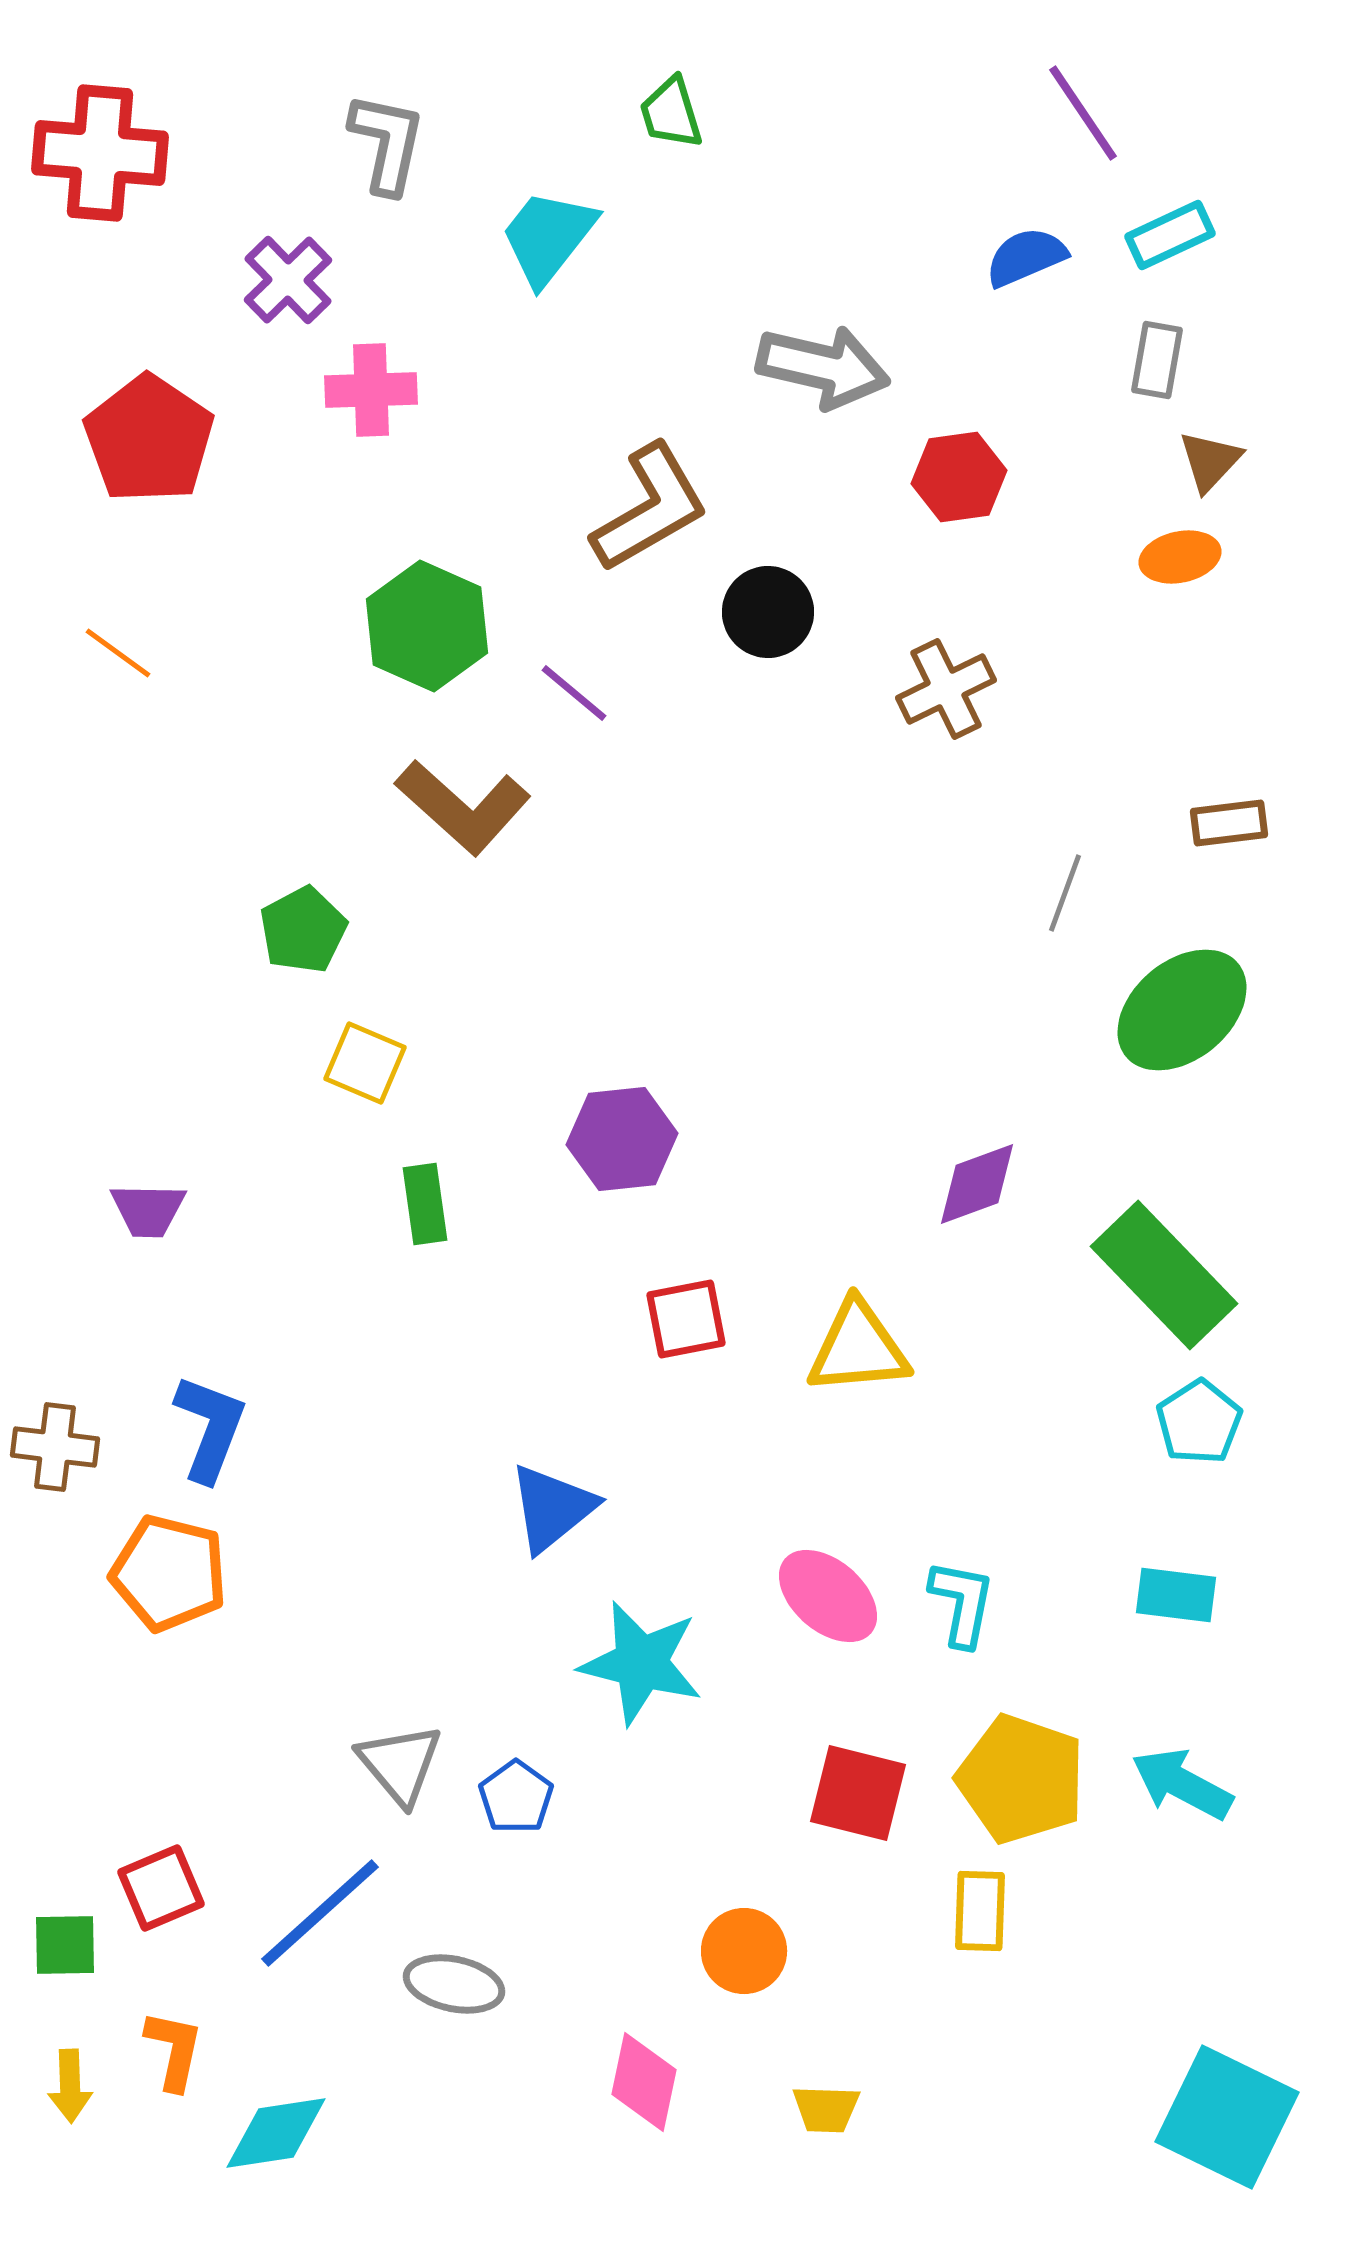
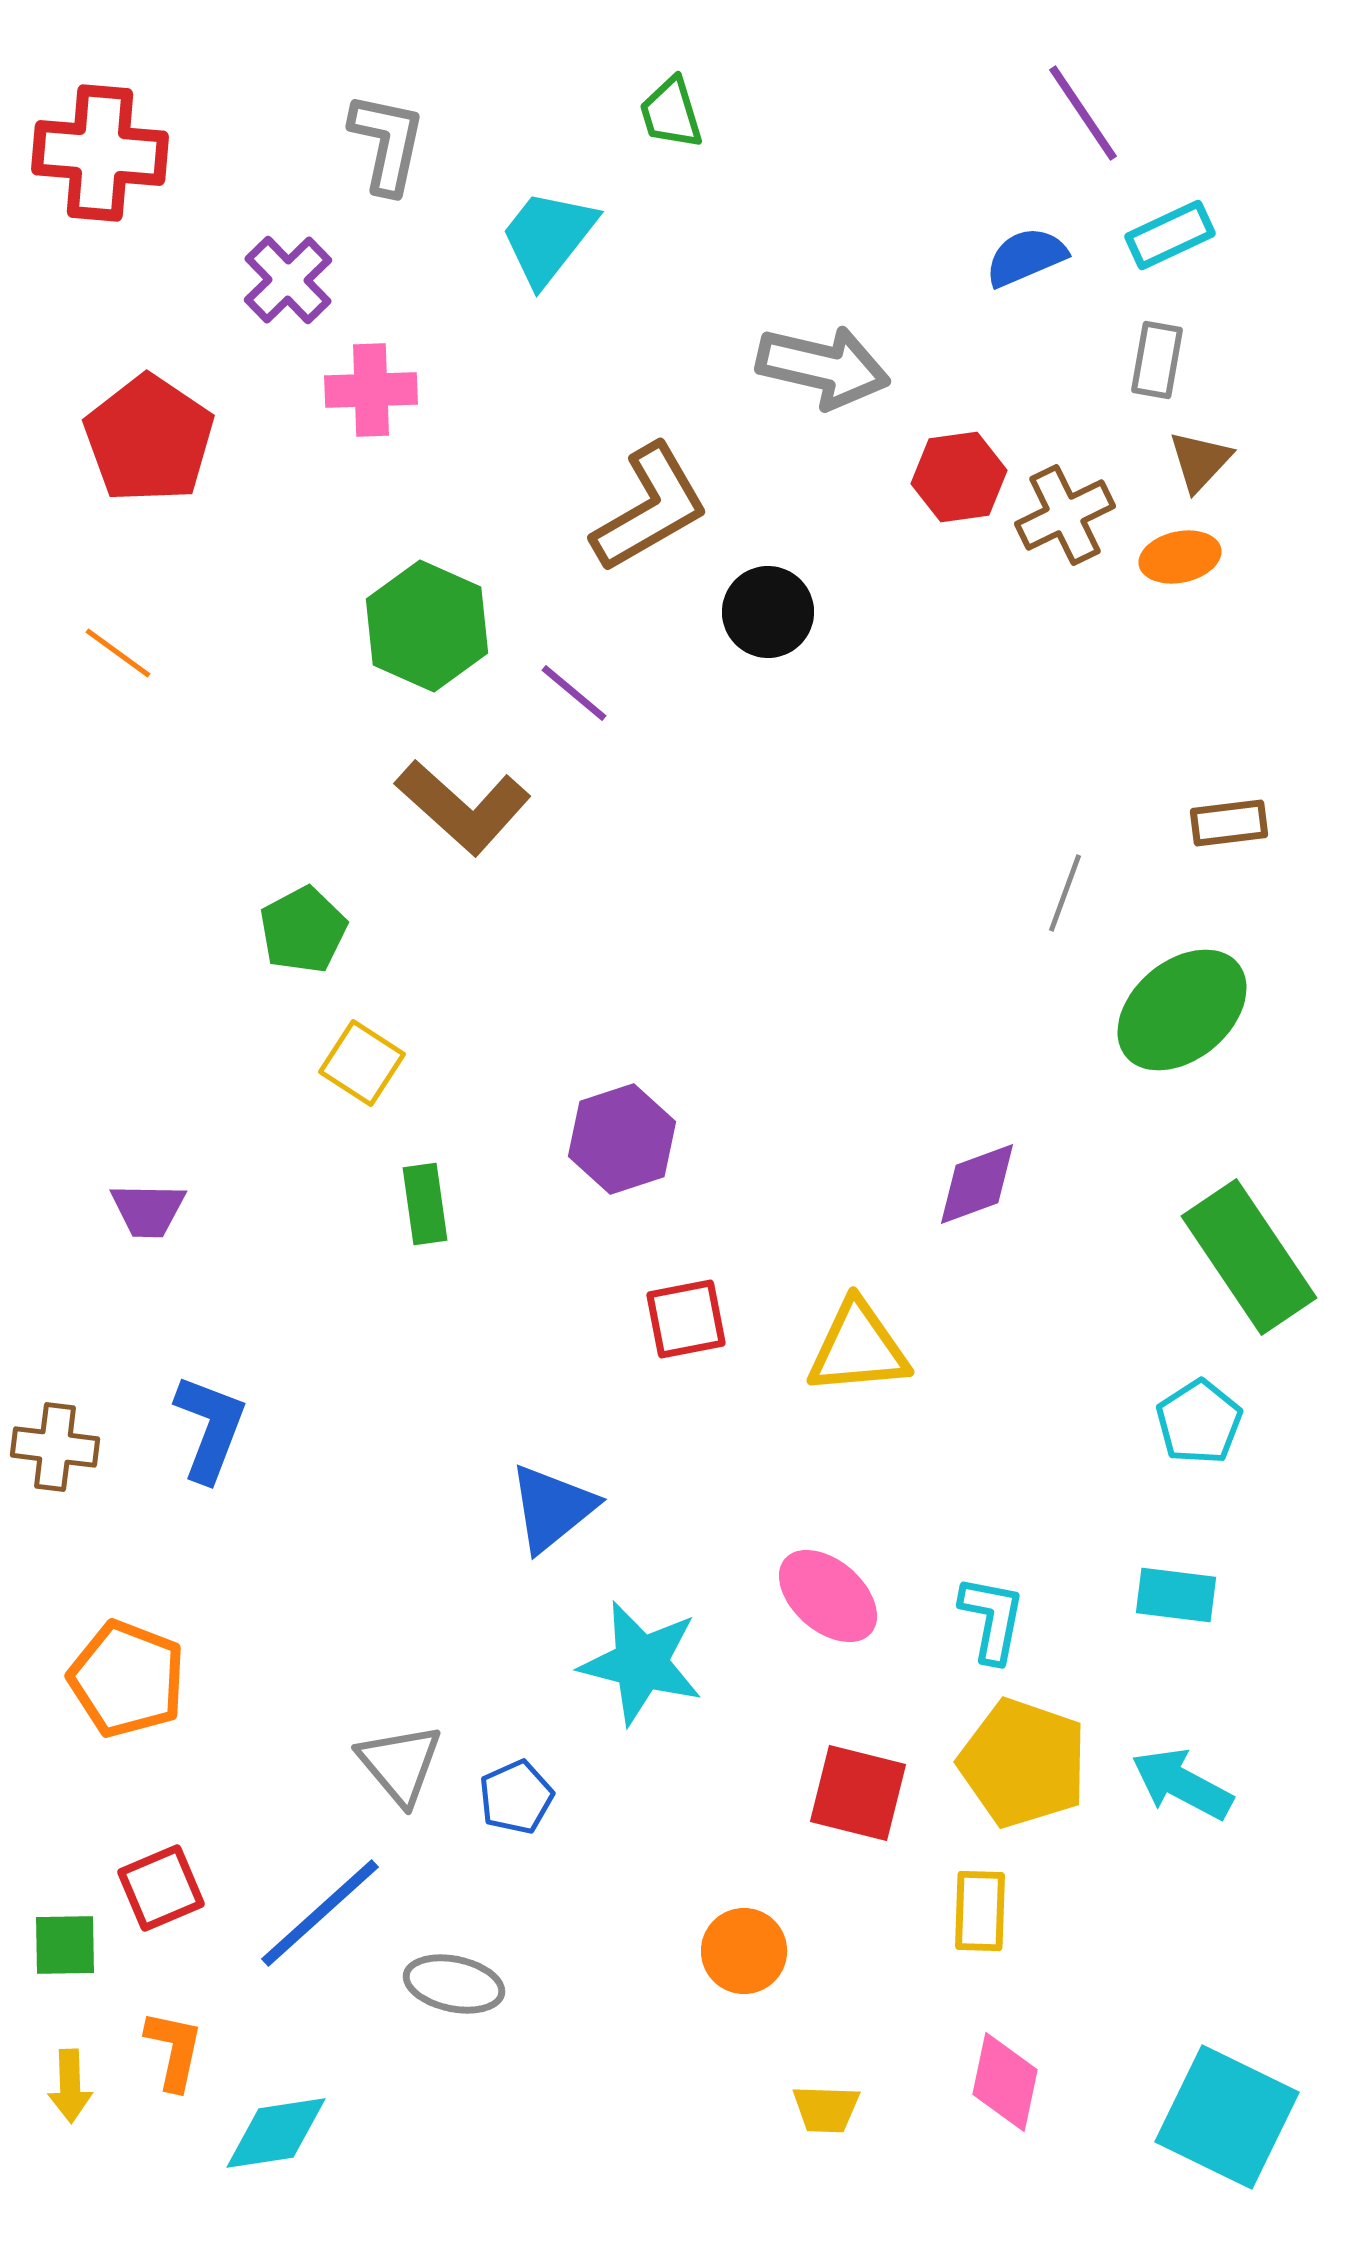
brown triangle at (1210, 461): moved 10 px left
brown cross at (946, 689): moved 119 px right, 174 px up
yellow square at (365, 1063): moved 3 px left; rotated 10 degrees clockwise
purple hexagon at (622, 1139): rotated 12 degrees counterclockwise
green rectangle at (1164, 1275): moved 85 px right, 18 px up; rotated 10 degrees clockwise
orange pentagon at (169, 1573): moved 42 px left, 106 px down; rotated 7 degrees clockwise
cyan L-shape at (962, 1603): moved 30 px right, 16 px down
yellow pentagon at (1021, 1779): moved 2 px right, 16 px up
blue pentagon at (516, 1797): rotated 12 degrees clockwise
pink diamond at (644, 2082): moved 361 px right
